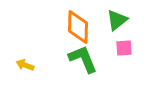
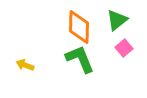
orange diamond: moved 1 px right
pink square: rotated 36 degrees counterclockwise
green L-shape: moved 3 px left
